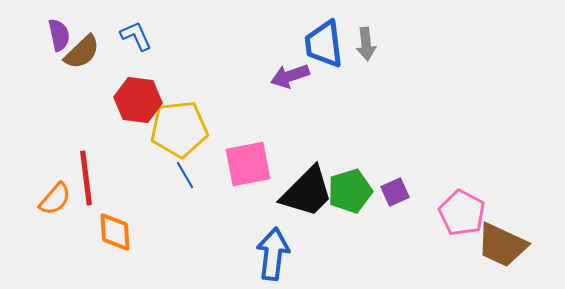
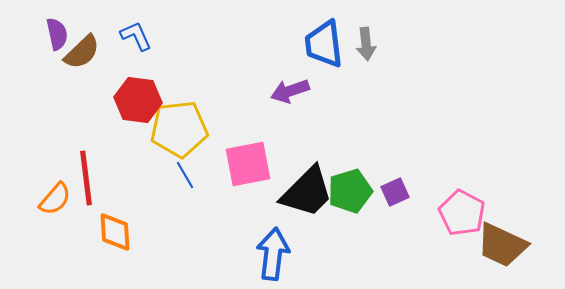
purple semicircle: moved 2 px left, 1 px up
purple arrow: moved 15 px down
